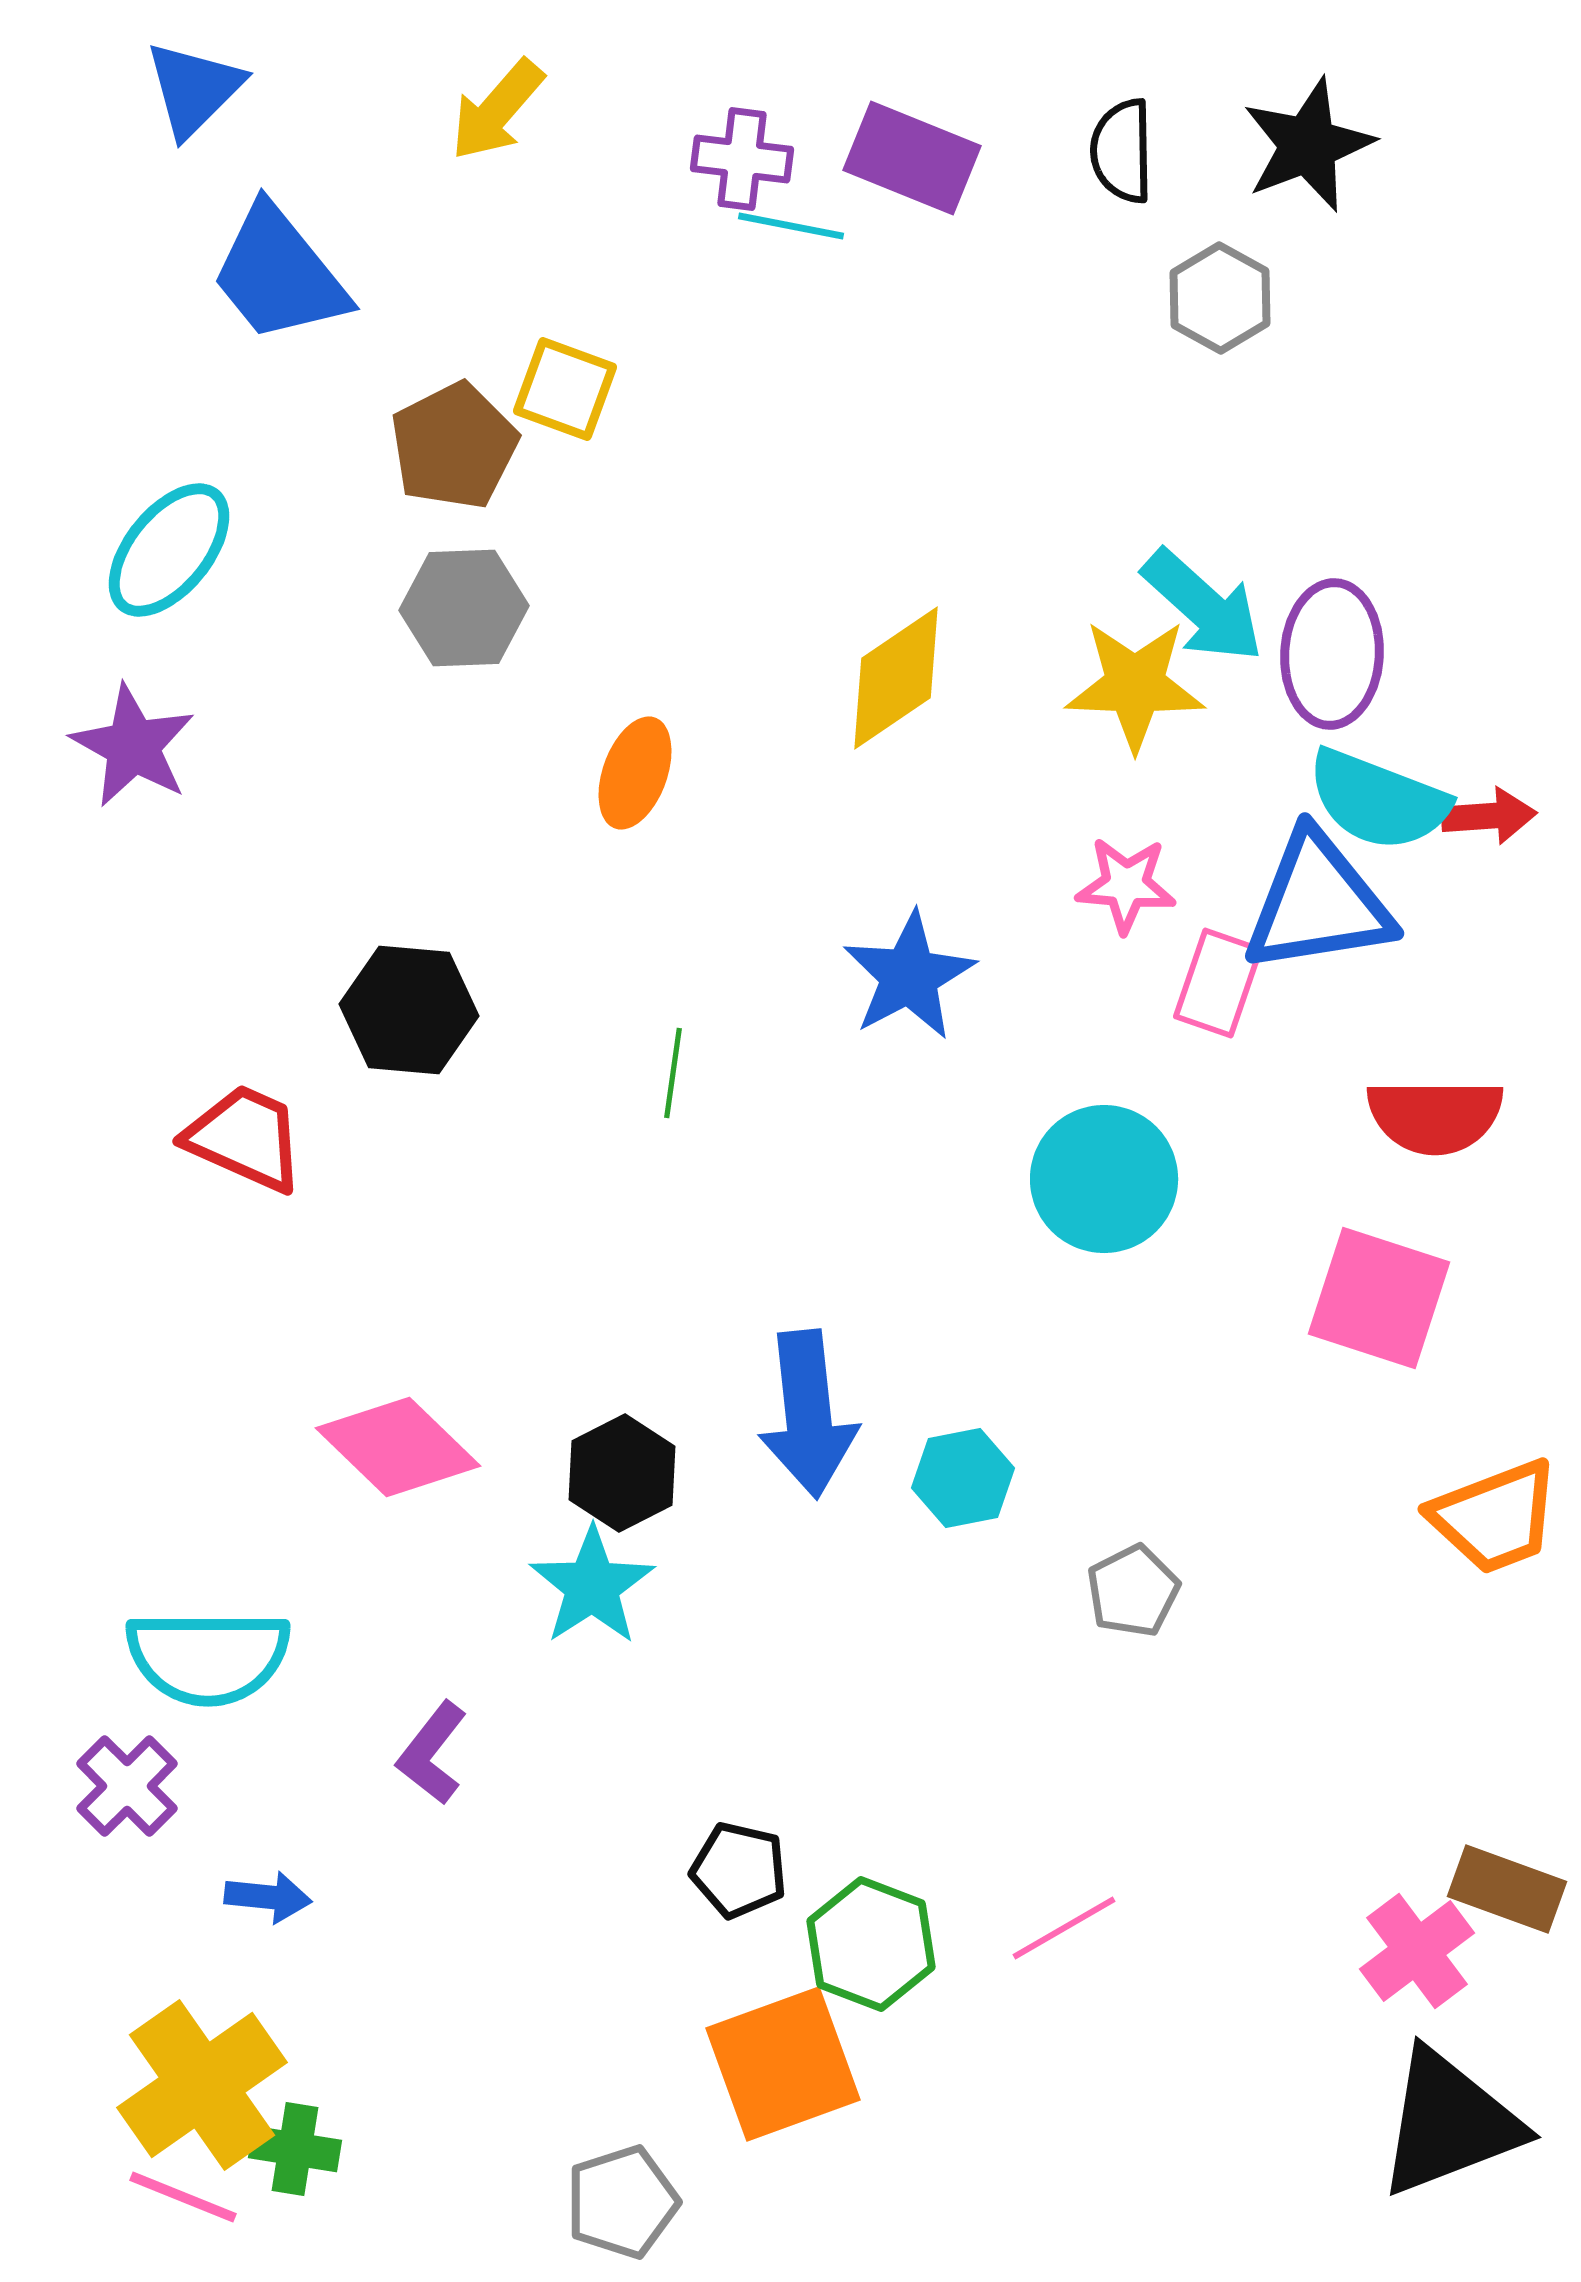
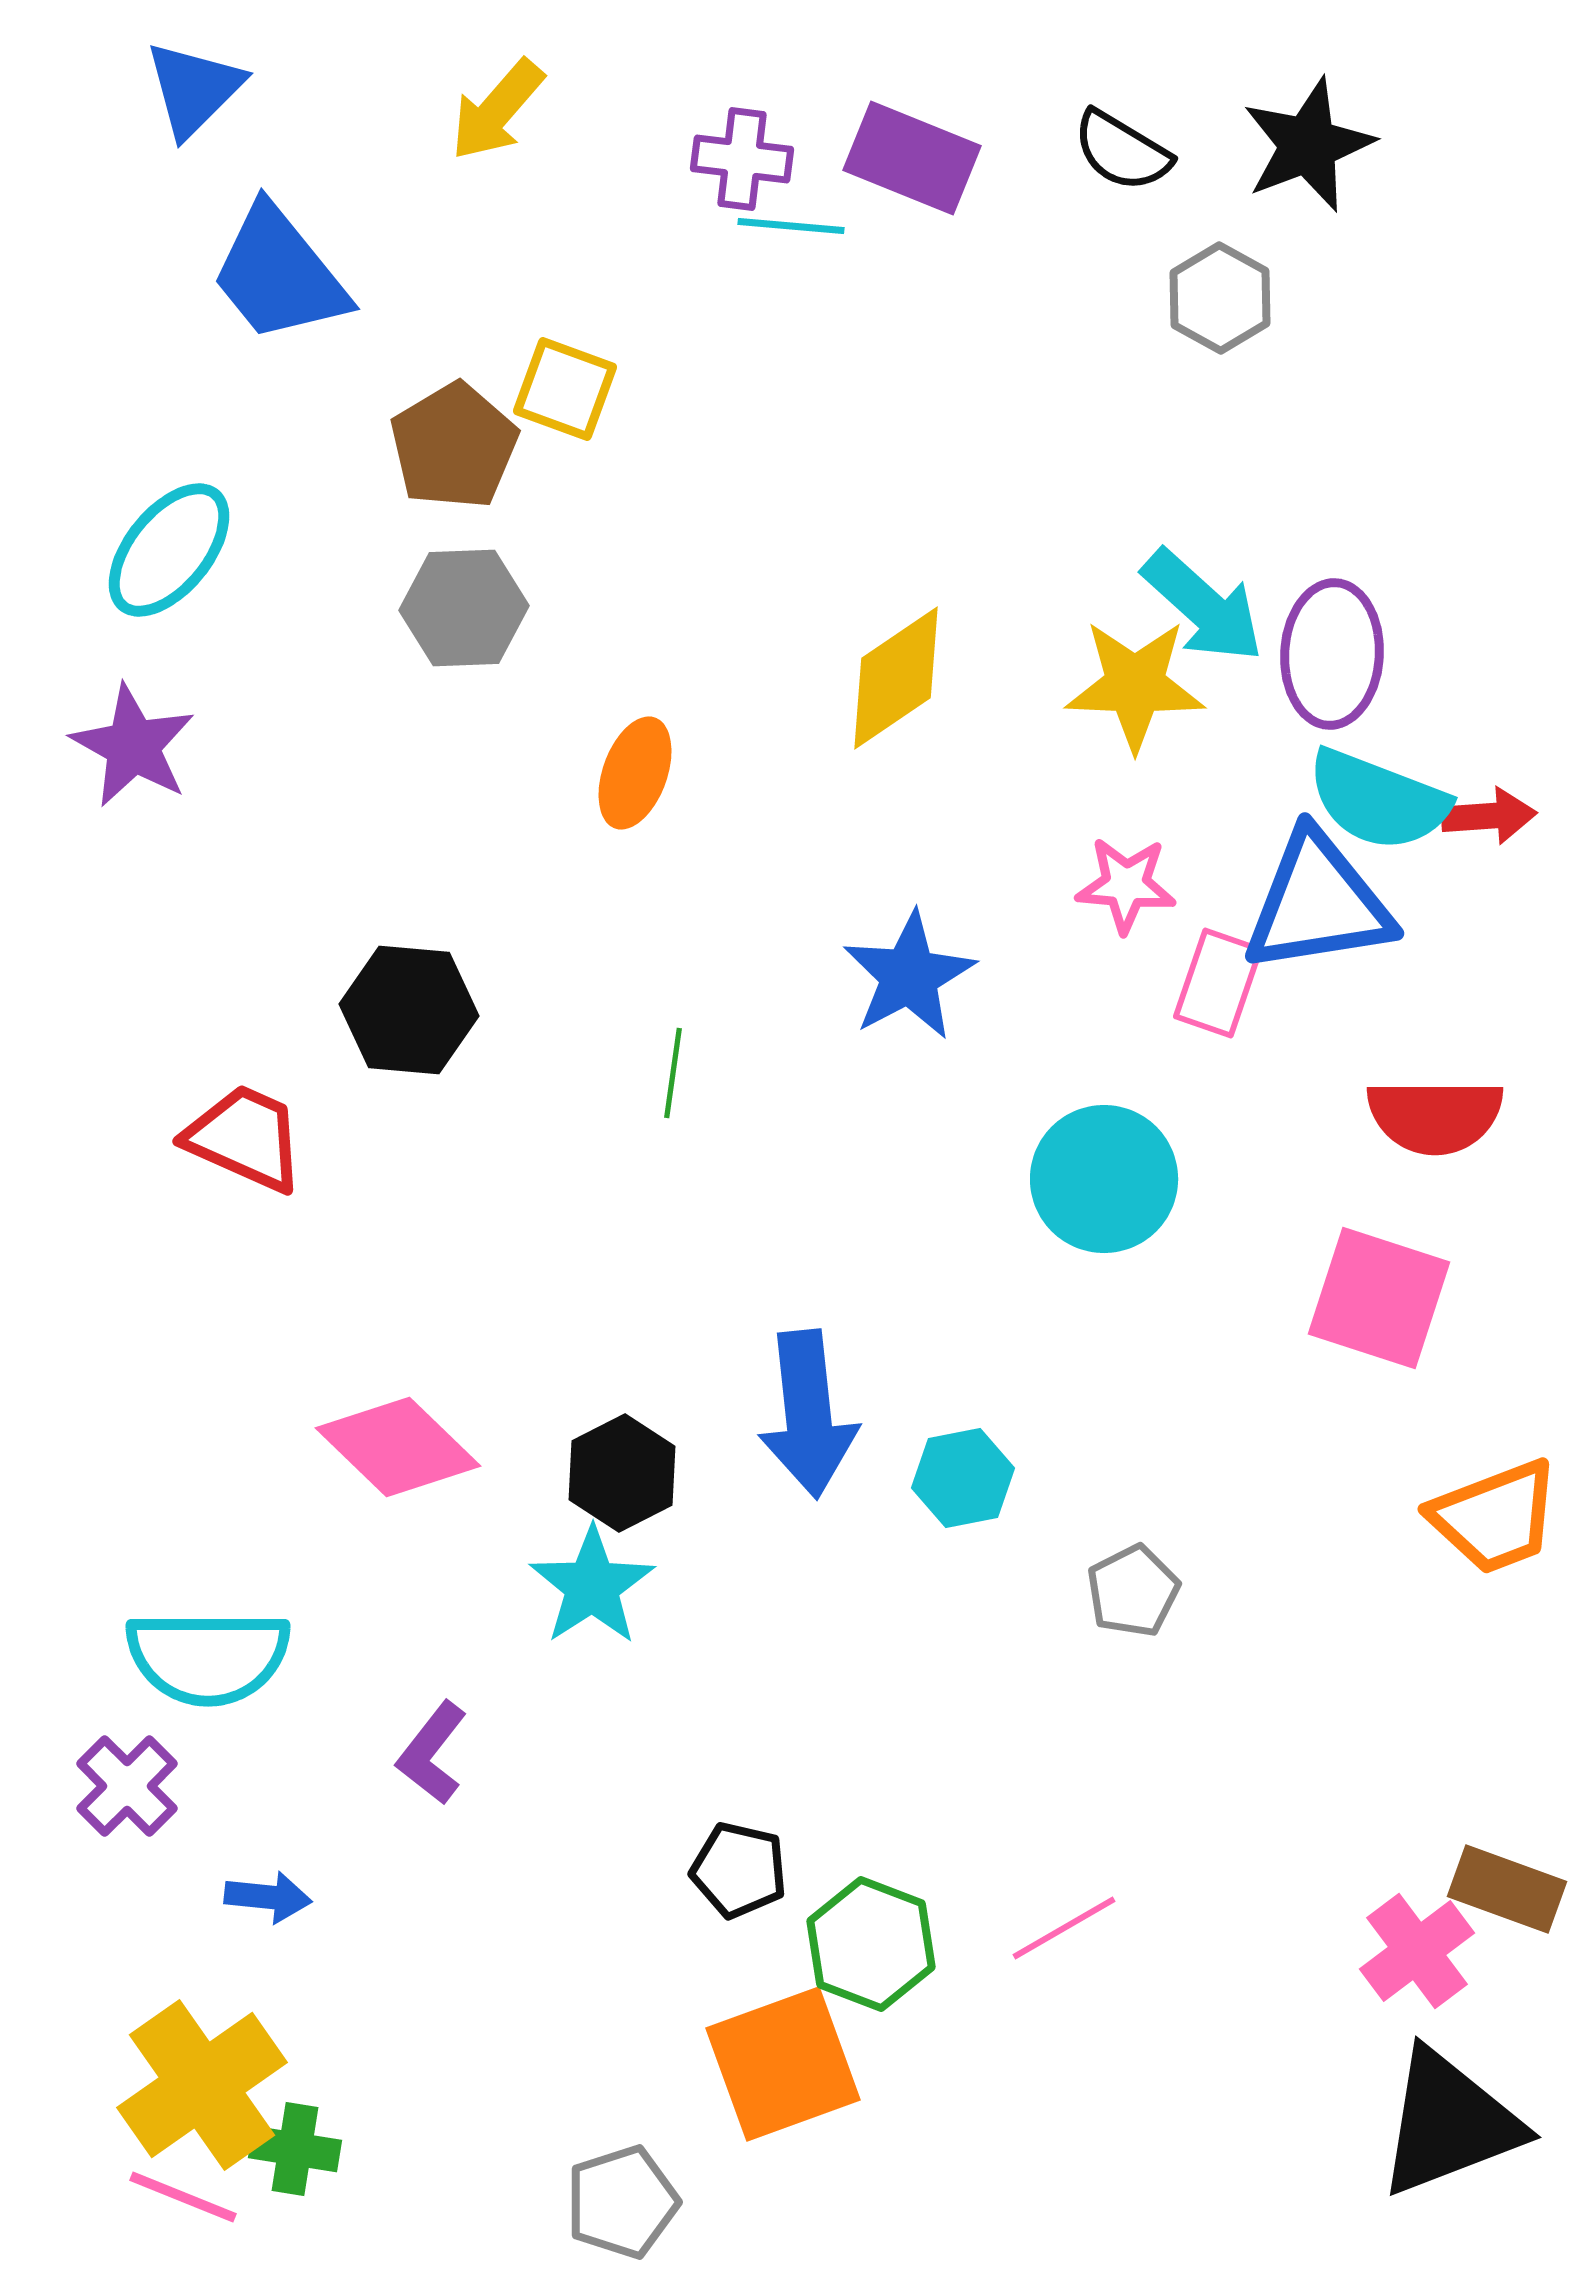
black semicircle at (1122, 151): rotated 58 degrees counterclockwise
cyan line at (791, 226): rotated 6 degrees counterclockwise
brown pentagon at (454, 446): rotated 4 degrees counterclockwise
